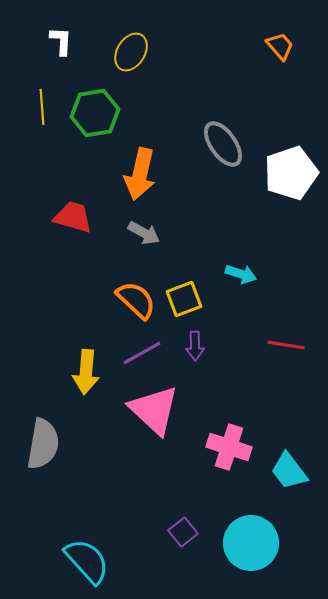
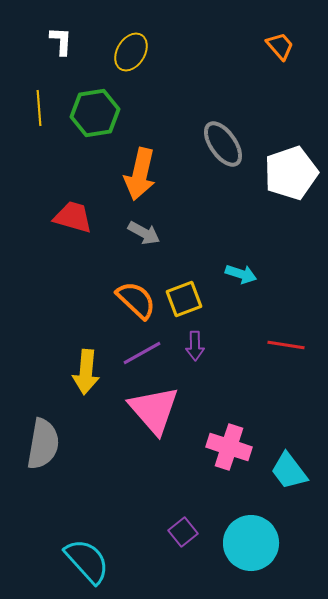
yellow line: moved 3 px left, 1 px down
pink triangle: rotated 6 degrees clockwise
